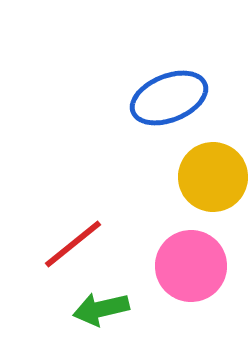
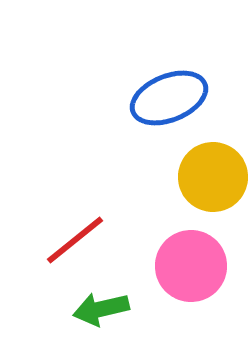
red line: moved 2 px right, 4 px up
